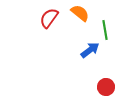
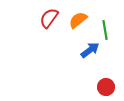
orange semicircle: moved 2 px left, 7 px down; rotated 78 degrees counterclockwise
